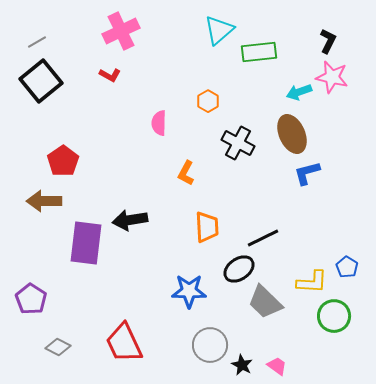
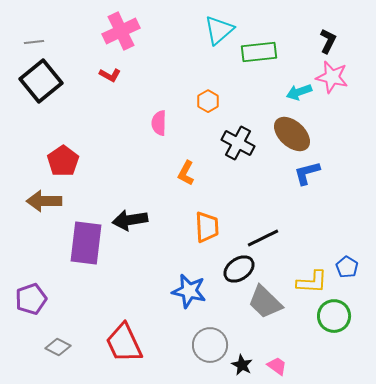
gray line: moved 3 px left; rotated 24 degrees clockwise
brown ellipse: rotated 24 degrees counterclockwise
blue star: rotated 12 degrees clockwise
purple pentagon: rotated 20 degrees clockwise
